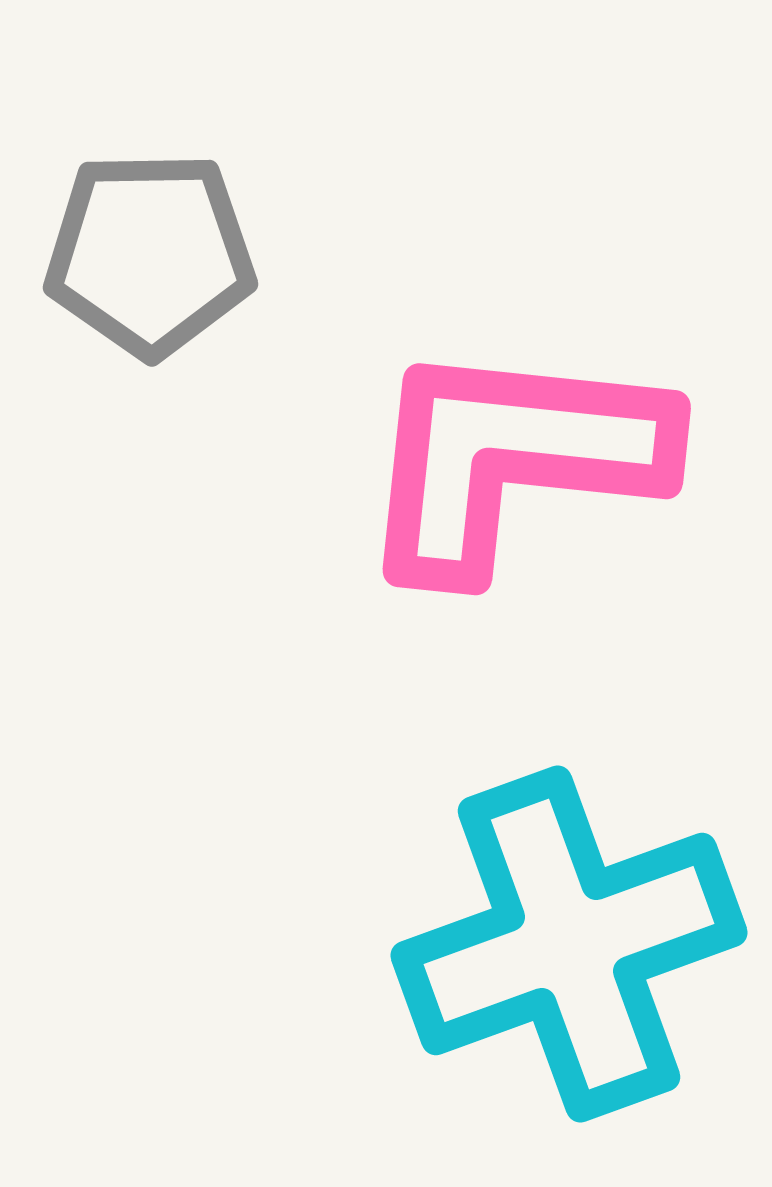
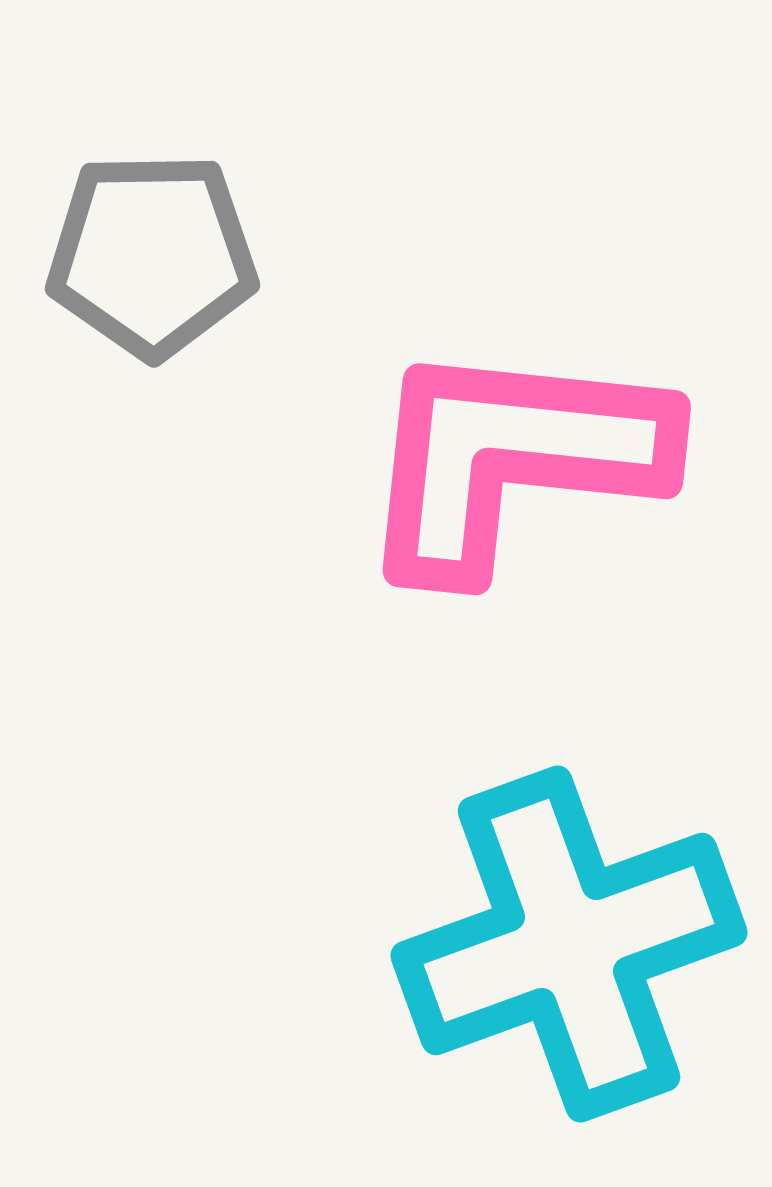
gray pentagon: moved 2 px right, 1 px down
